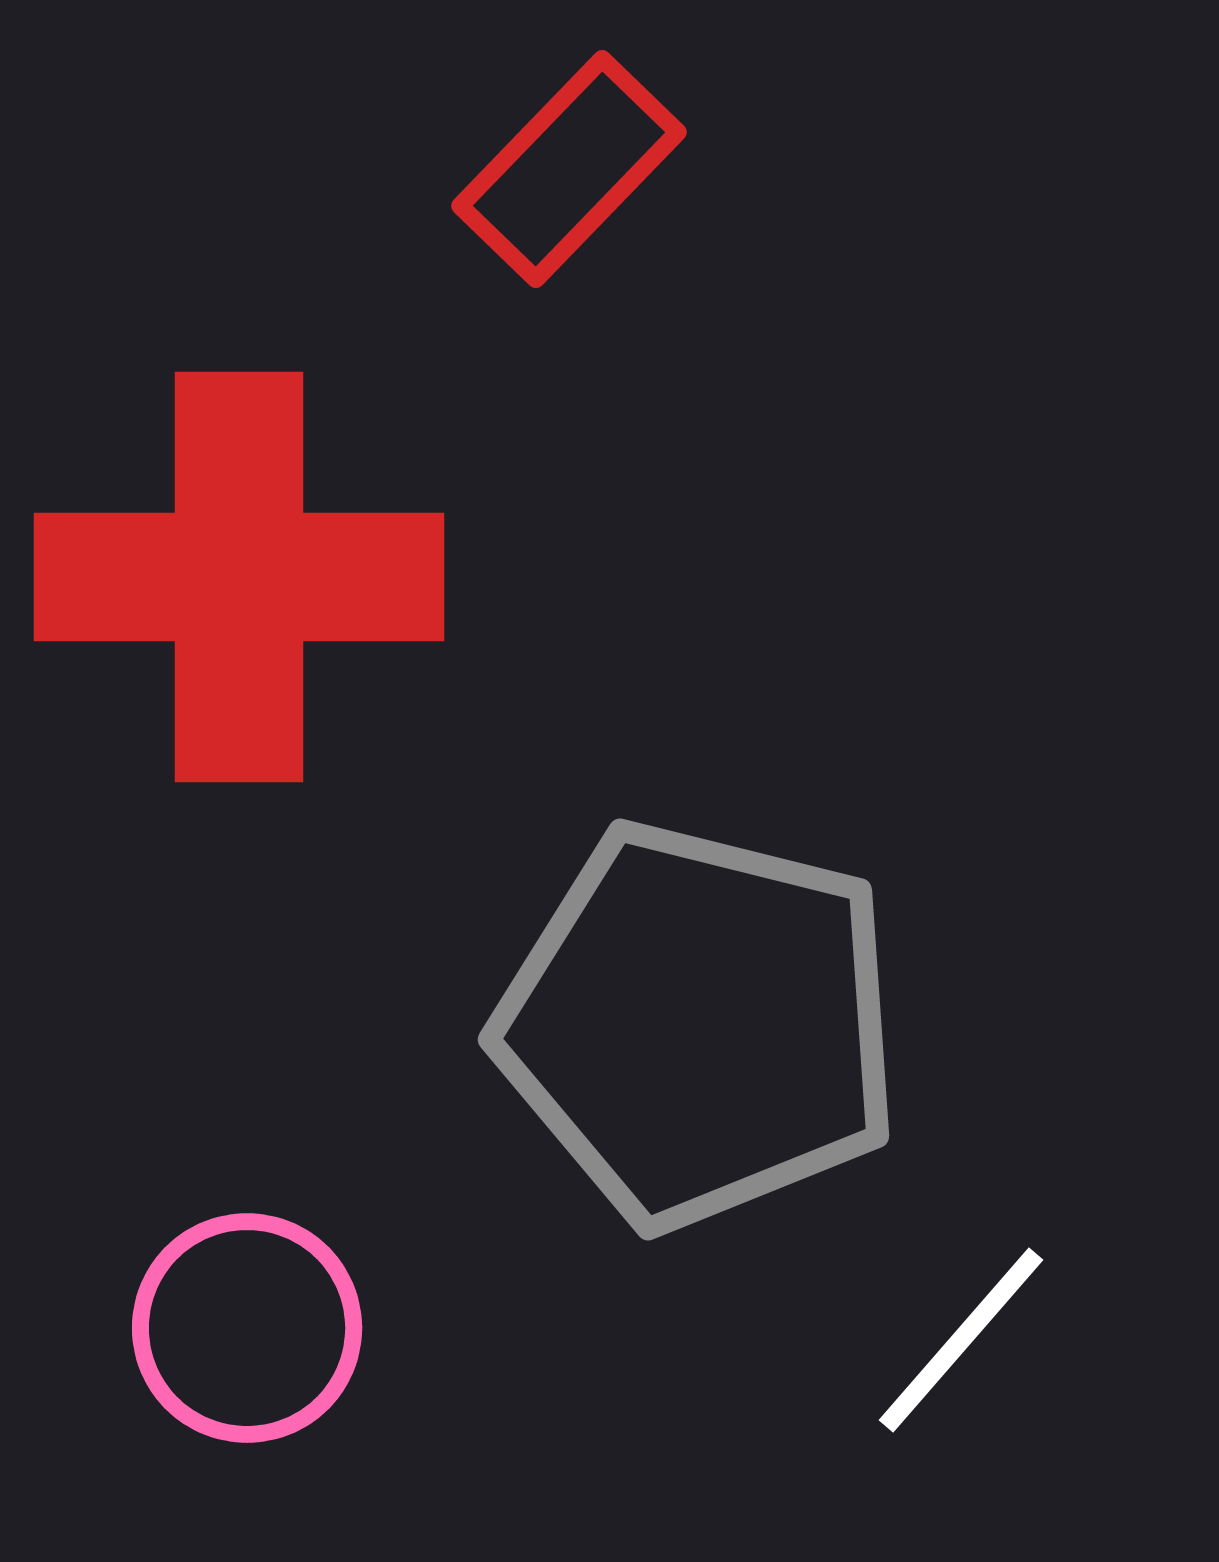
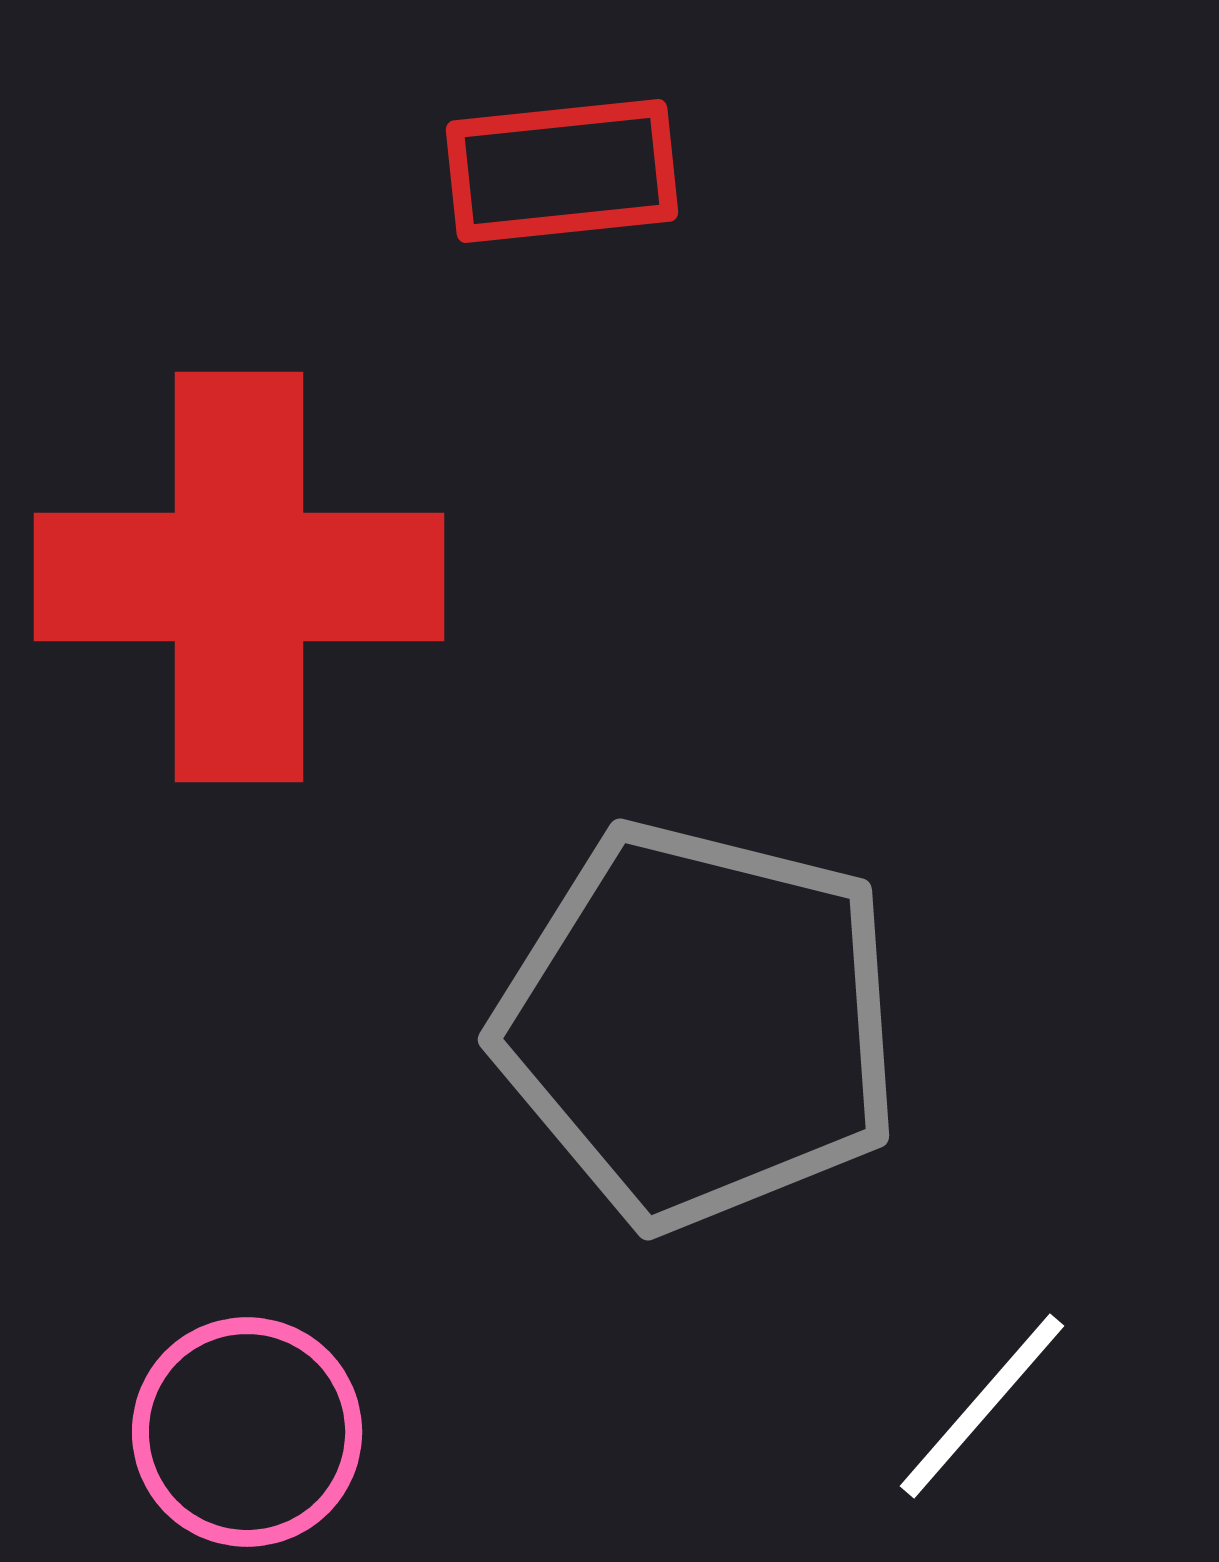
red rectangle: moved 7 px left, 2 px down; rotated 40 degrees clockwise
pink circle: moved 104 px down
white line: moved 21 px right, 66 px down
